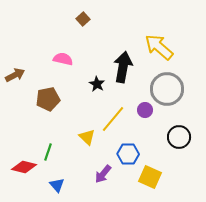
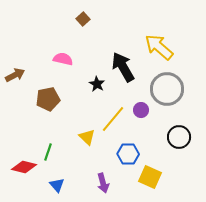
black arrow: rotated 40 degrees counterclockwise
purple circle: moved 4 px left
purple arrow: moved 9 px down; rotated 54 degrees counterclockwise
